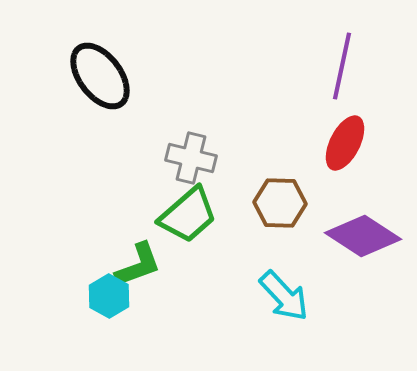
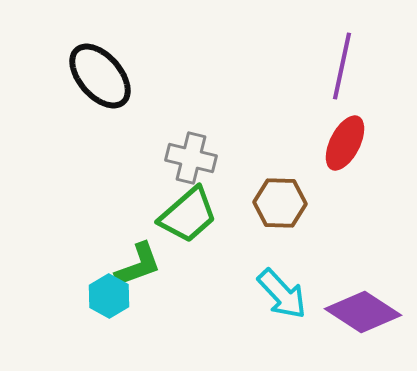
black ellipse: rotated 4 degrees counterclockwise
purple diamond: moved 76 px down
cyan arrow: moved 2 px left, 2 px up
